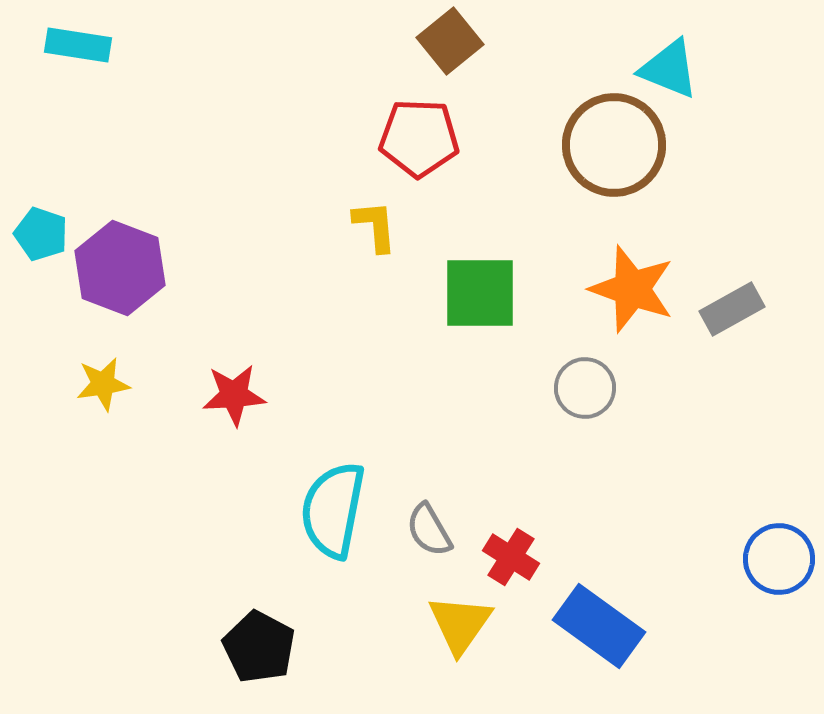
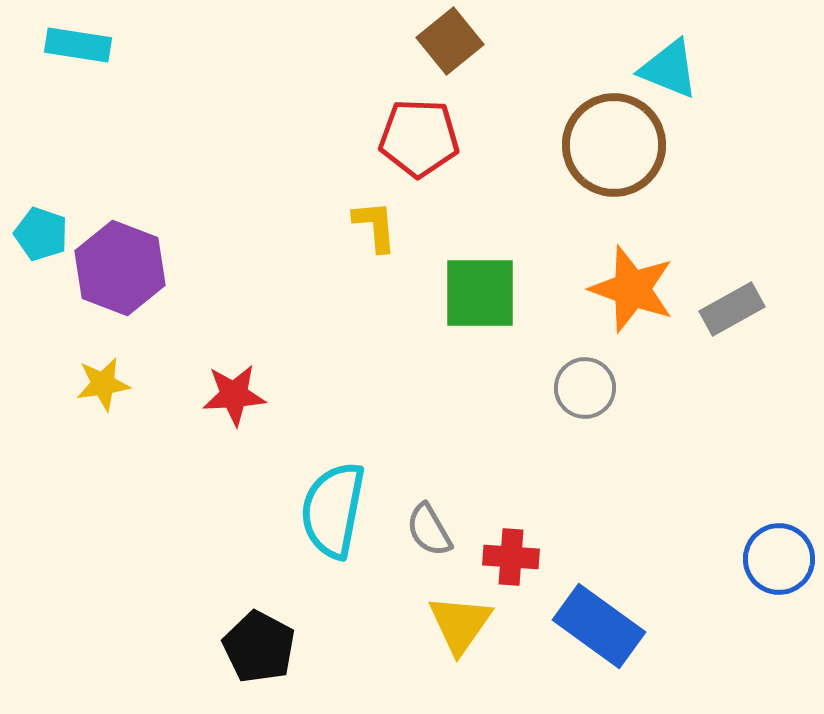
red cross: rotated 28 degrees counterclockwise
